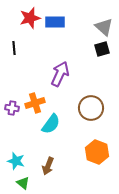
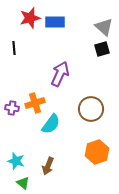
brown circle: moved 1 px down
orange hexagon: rotated 20 degrees clockwise
